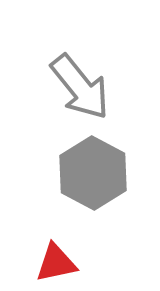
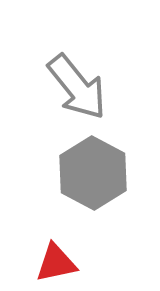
gray arrow: moved 3 px left
